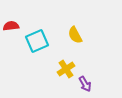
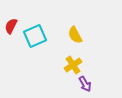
red semicircle: rotated 56 degrees counterclockwise
cyan square: moved 2 px left, 5 px up
yellow cross: moved 7 px right, 4 px up
